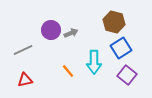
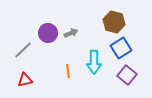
purple circle: moved 3 px left, 3 px down
gray line: rotated 18 degrees counterclockwise
orange line: rotated 32 degrees clockwise
